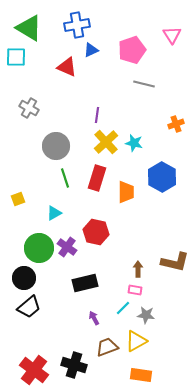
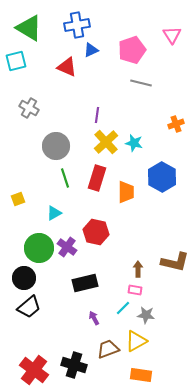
cyan square: moved 4 px down; rotated 15 degrees counterclockwise
gray line: moved 3 px left, 1 px up
brown trapezoid: moved 1 px right, 2 px down
